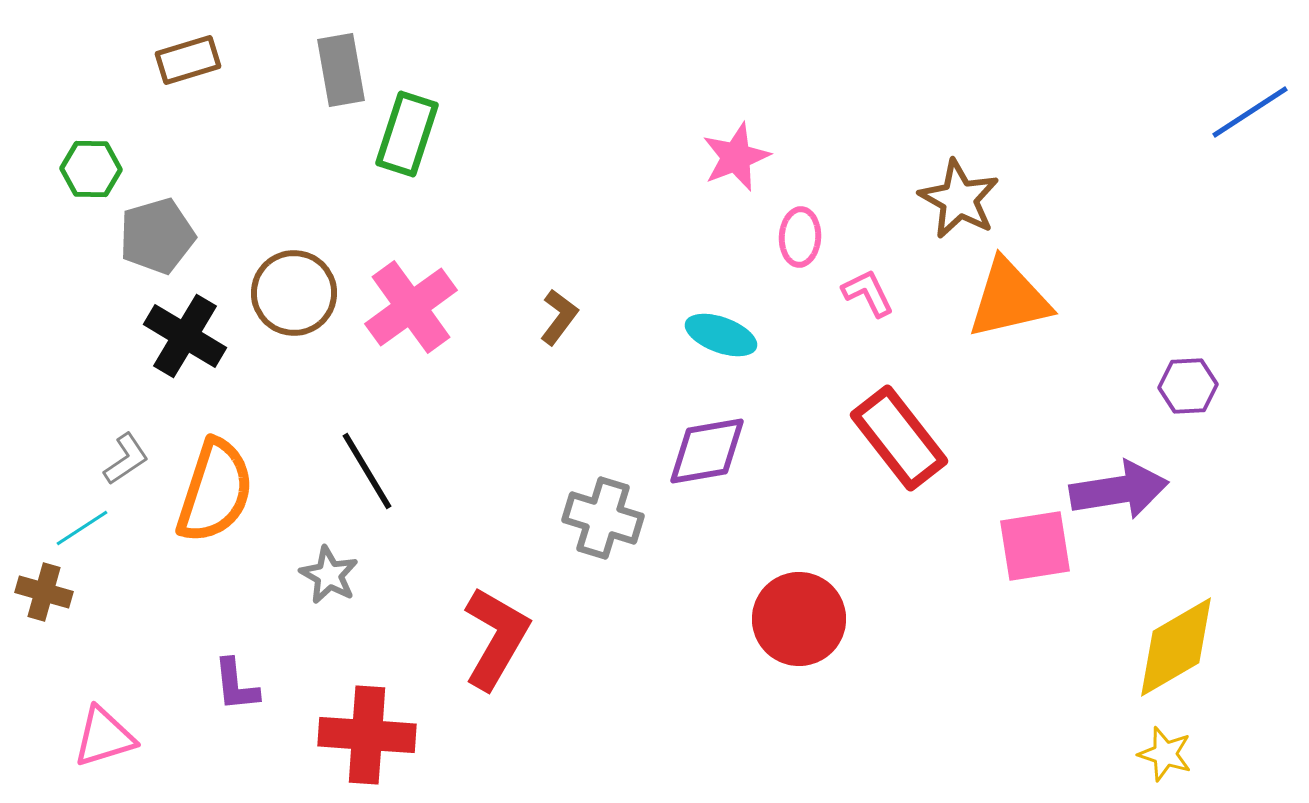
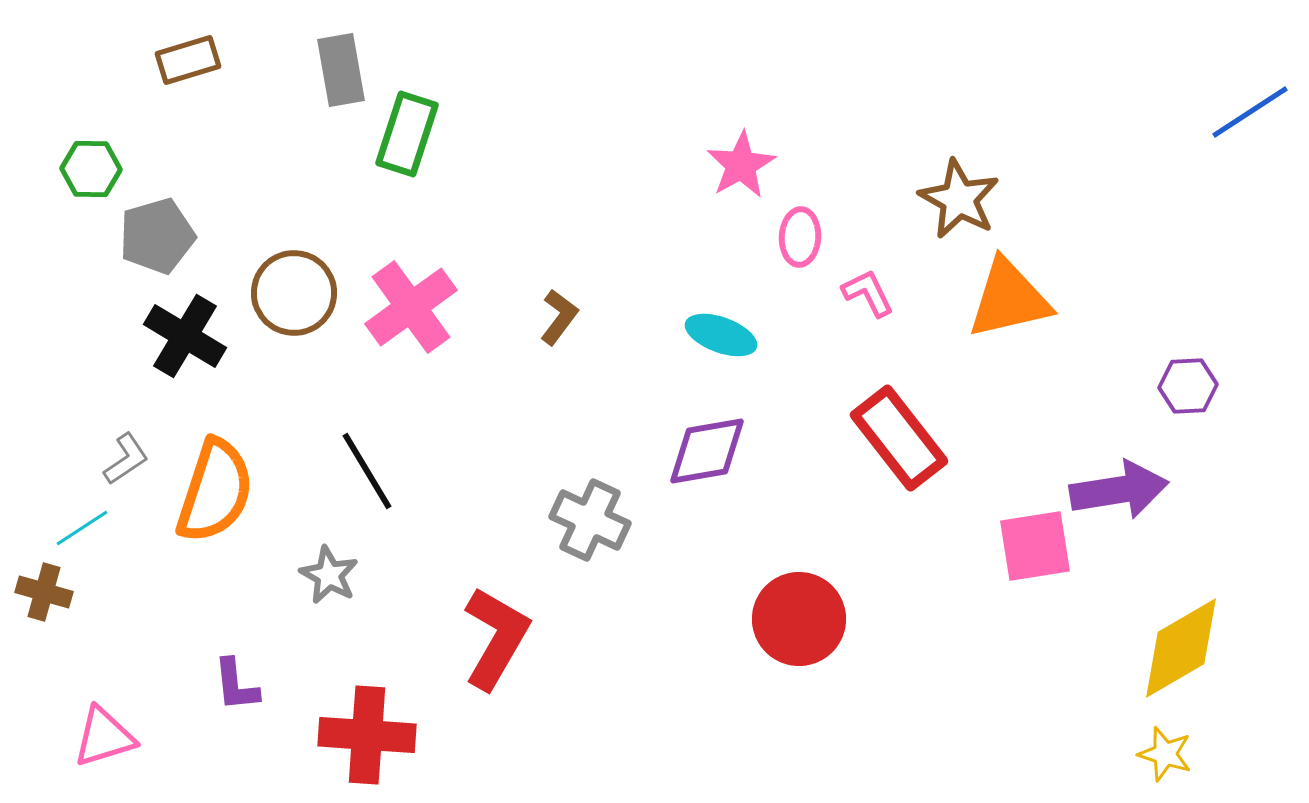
pink star: moved 5 px right, 8 px down; rotated 8 degrees counterclockwise
gray cross: moved 13 px left, 2 px down; rotated 8 degrees clockwise
yellow diamond: moved 5 px right, 1 px down
